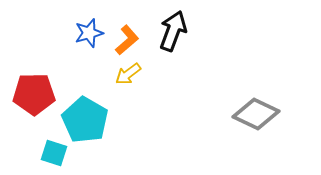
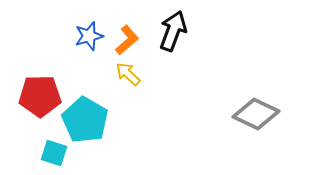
blue star: moved 3 px down
yellow arrow: rotated 80 degrees clockwise
red pentagon: moved 6 px right, 2 px down
